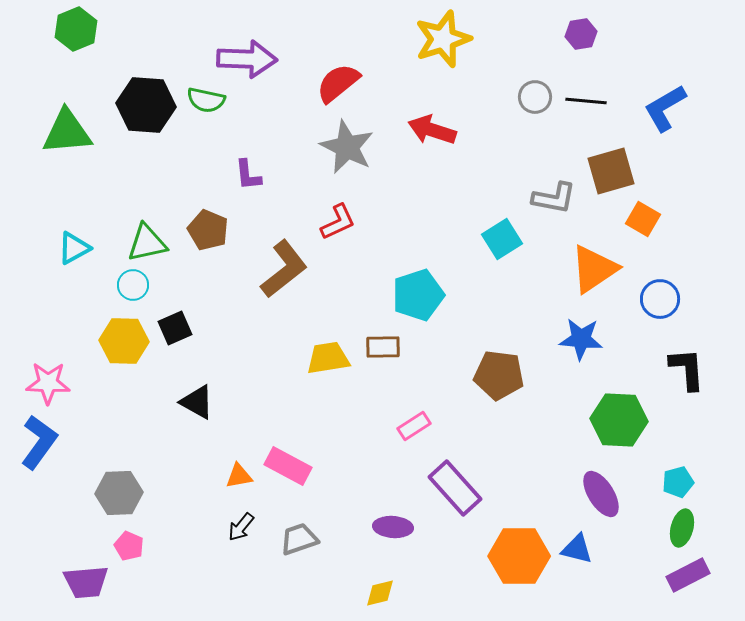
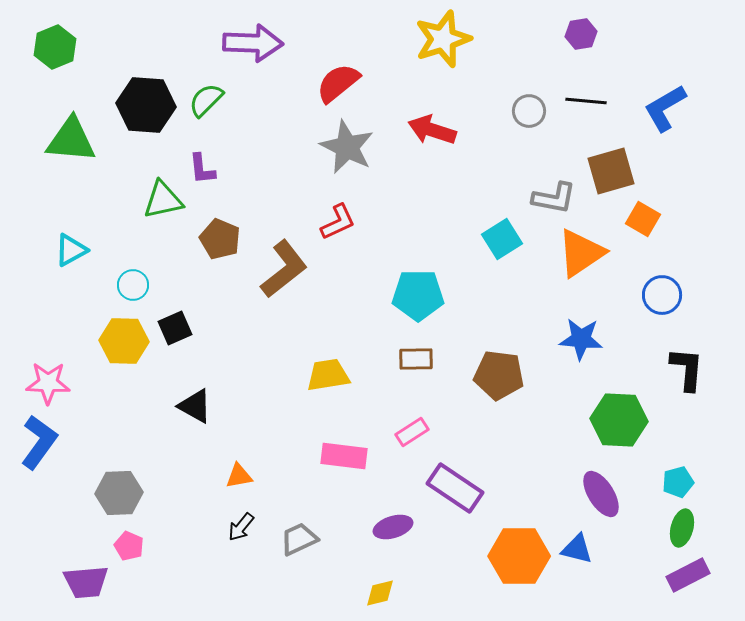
green hexagon at (76, 29): moved 21 px left, 18 px down
purple arrow at (247, 59): moved 6 px right, 16 px up
gray circle at (535, 97): moved 6 px left, 14 px down
green semicircle at (206, 100): rotated 123 degrees clockwise
green triangle at (67, 132): moved 4 px right, 8 px down; rotated 10 degrees clockwise
purple L-shape at (248, 175): moved 46 px left, 6 px up
brown pentagon at (208, 230): moved 12 px right, 9 px down
green triangle at (147, 243): moved 16 px right, 43 px up
cyan triangle at (74, 248): moved 3 px left, 2 px down
orange triangle at (594, 269): moved 13 px left, 16 px up
cyan pentagon at (418, 295): rotated 18 degrees clockwise
blue circle at (660, 299): moved 2 px right, 4 px up
brown rectangle at (383, 347): moved 33 px right, 12 px down
yellow trapezoid at (328, 358): moved 17 px down
black L-shape at (687, 369): rotated 9 degrees clockwise
black triangle at (197, 402): moved 2 px left, 4 px down
pink rectangle at (414, 426): moved 2 px left, 6 px down
pink rectangle at (288, 466): moved 56 px right, 10 px up; rotated 21 degrees counterclockwise
purple rectangle at (455, 488): rotated 14 degrees counterclockwise
purple ellipse at (393, 527): rotated 21 degrees counterclockwise
gray trapezoid at (299, 539): rotated 6 degrees counterclockwise
